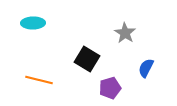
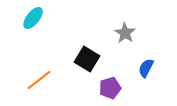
cyan ellipse: moved 5 px up; rotated 50 degrees counterclockwise
orange line: rotated 52 degrees counterclockwise
